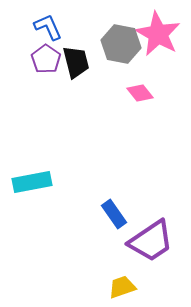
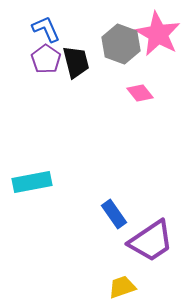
blue L-shape: moved 2 px left, 2 px down
gray hexagon: rotated 9 degrees clockwise
